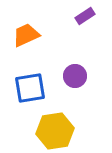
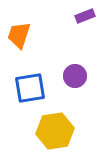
purple rectangle: rotated 12 degrees clockwise
orange trapezoid: moved 7 px left; rotated 48 degrees counterclockwise
